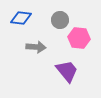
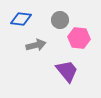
blue diamond: moved 1 px down
gray arrow: moved 2 px up; rotated 18 degrees counterclockwise
